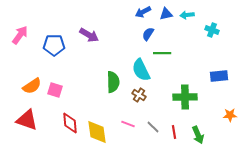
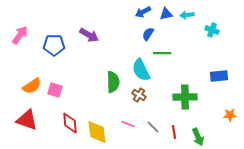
green arrow: moved 2 px down
